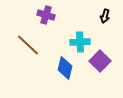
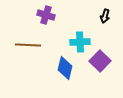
brown line: rotated 40 degrees counterclockwise
